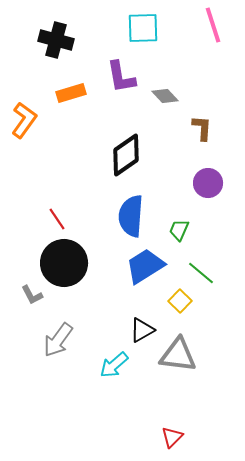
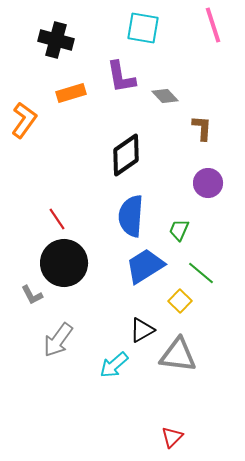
cyan square: rotated 12 degrees clockwise
